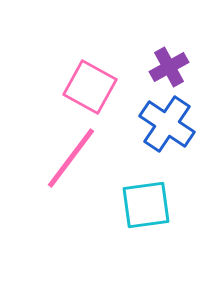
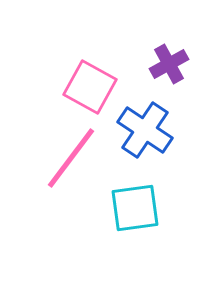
purple cross: moved 3 px up
blue cross: moved 22 px left, 6 px down
cyan square: moved 11 px left, 3 px down
